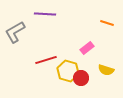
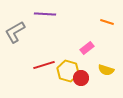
orange line: moved 1 px up
red line: moved 2 px left, 5 px down
